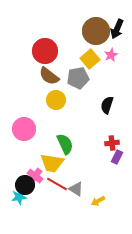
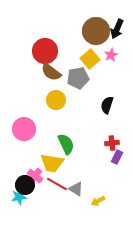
brown semicircle: moved 2 px right, 4 px up
green semicircle: moved 1 px right
